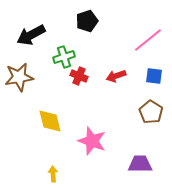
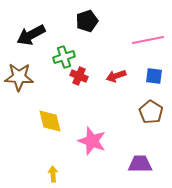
pink line: rotated 28 degrees clockwise
brown star: rotated 12 degrees clockwise
